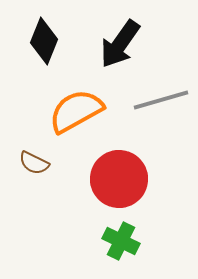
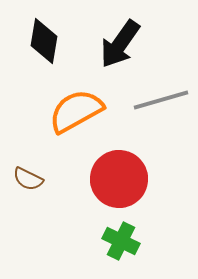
black diamond: rotated 12 degrees counterclockwise
brown semicircle: moved 6 px left, 16 px down
